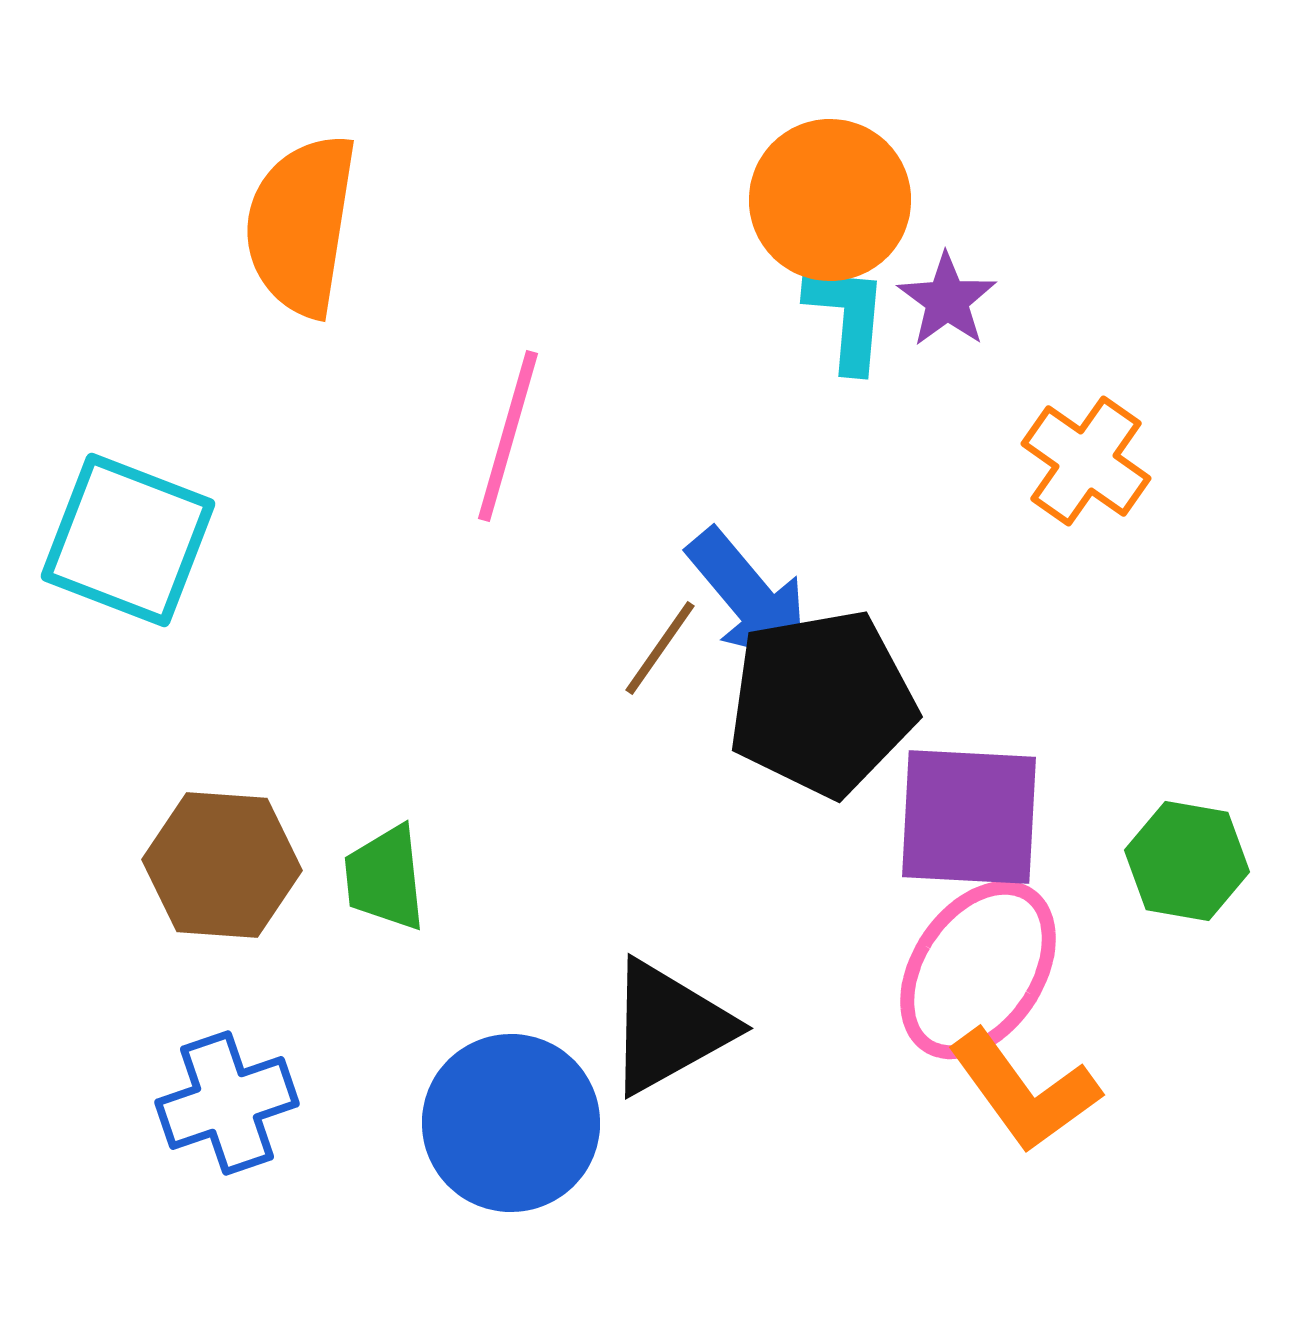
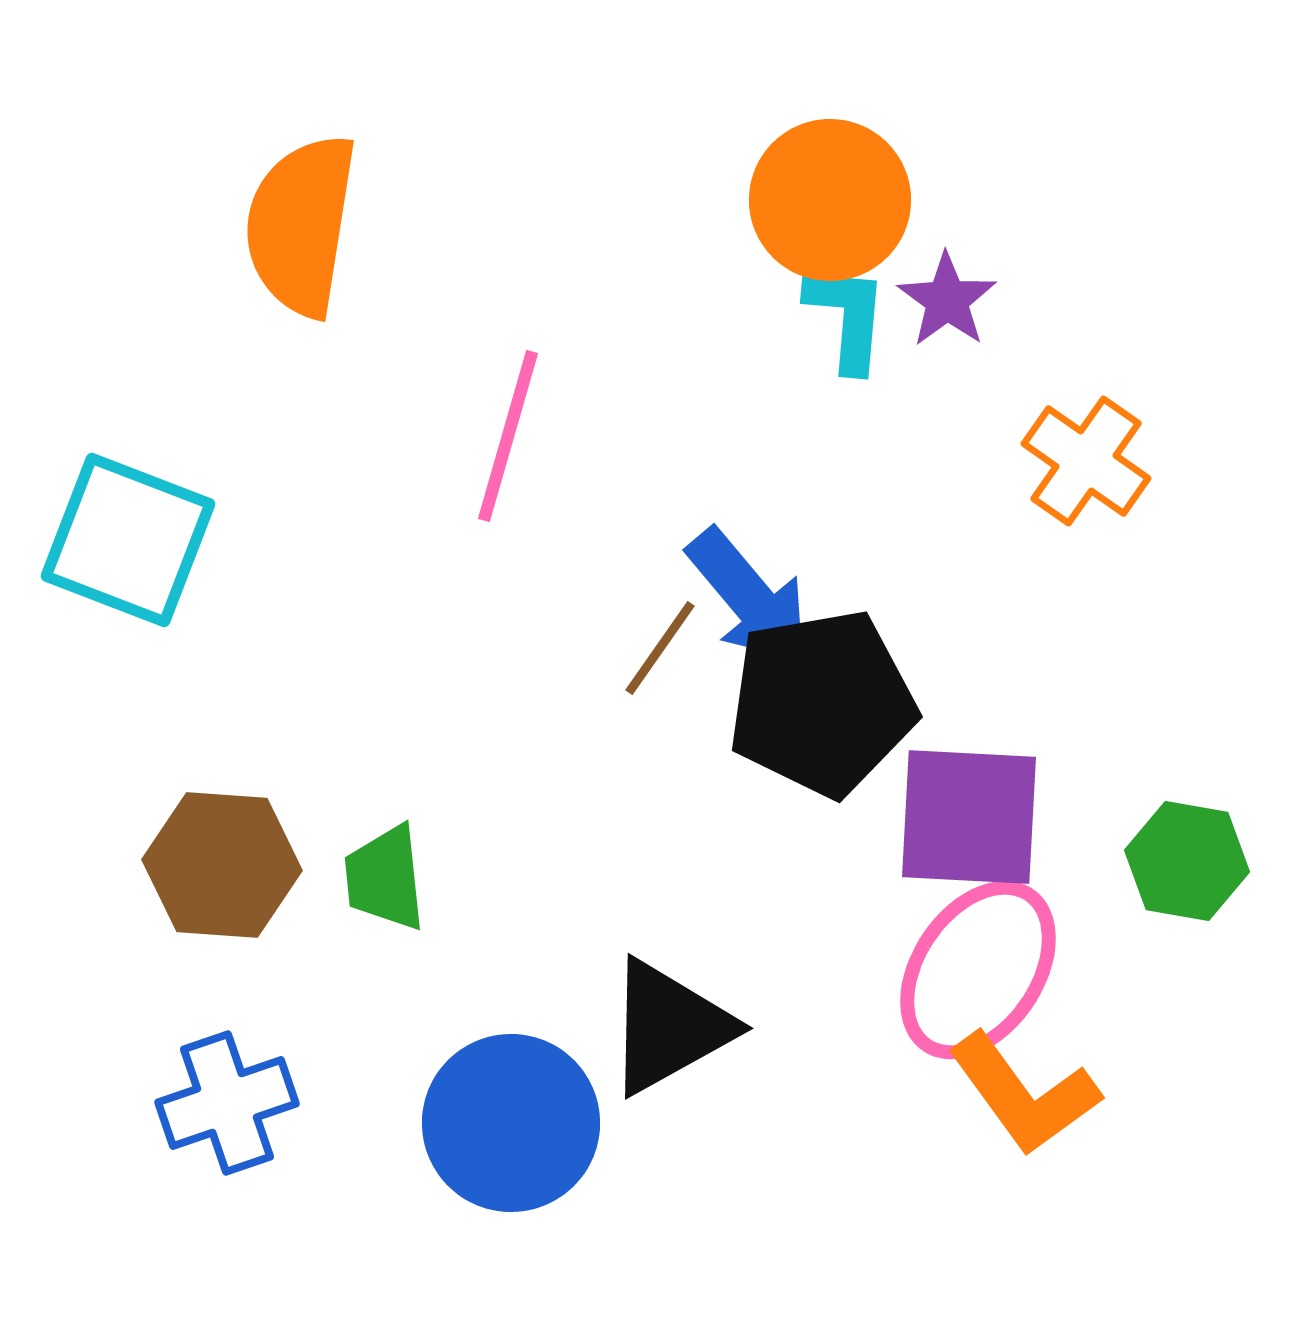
orange L-shape: moved 3 px down
